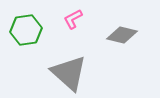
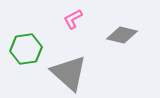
green hexagon: moved 19 px down
